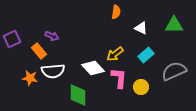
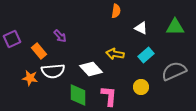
orange semicircle: moved 1 px up
green triangle: moved 1 px right, 2 px down
purple arrow: moved 8 px right; rotated 24 degrees clockwise
yellow arrow: rotated 48 degrees clockwise
white diamond: moved 2 px left, 1 px down
pink L-shape: moved 10 px left, 18 px down
